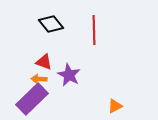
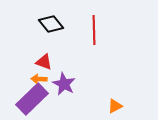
purple star: moved 5 px left, 9 px down
